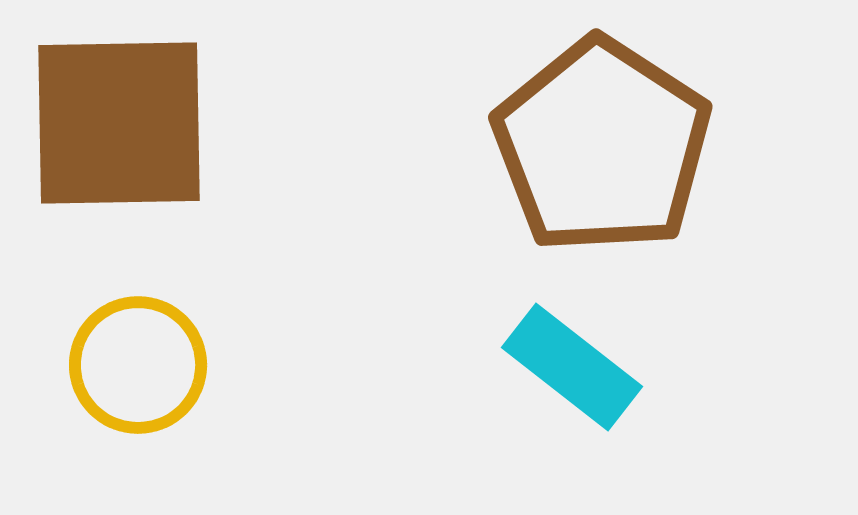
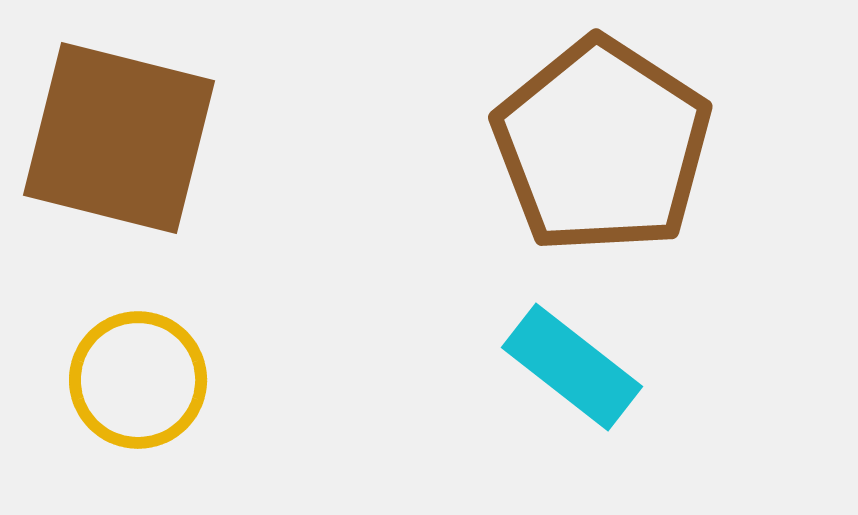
brown square: moved 15 px down; rotated 15 degrees clockwise
yellow circle: moved 15 px down
